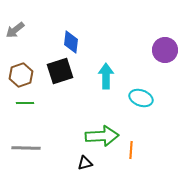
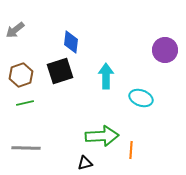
green line: rotated 12 degrees counterclockwise
